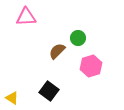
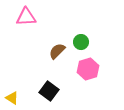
green circle: moved 3 px right, 4 px down
pink hexagon: moved 3 px left, 3 px down
